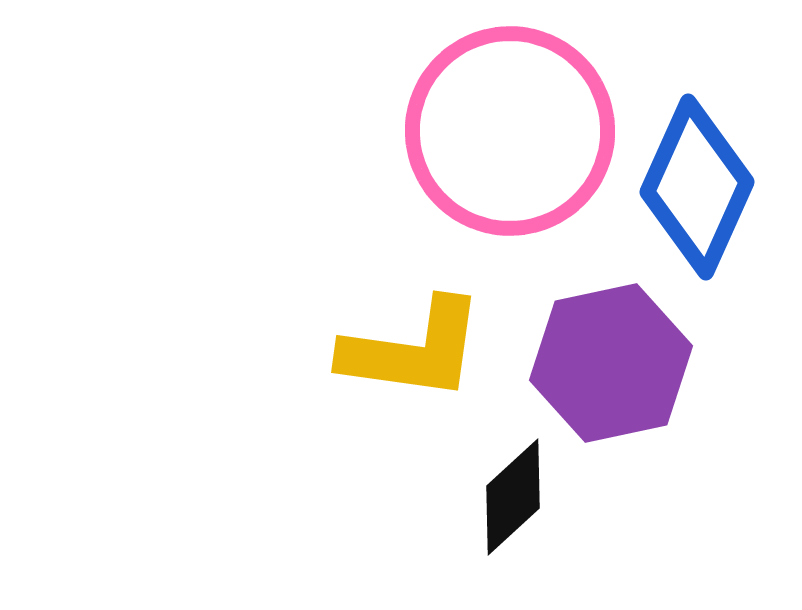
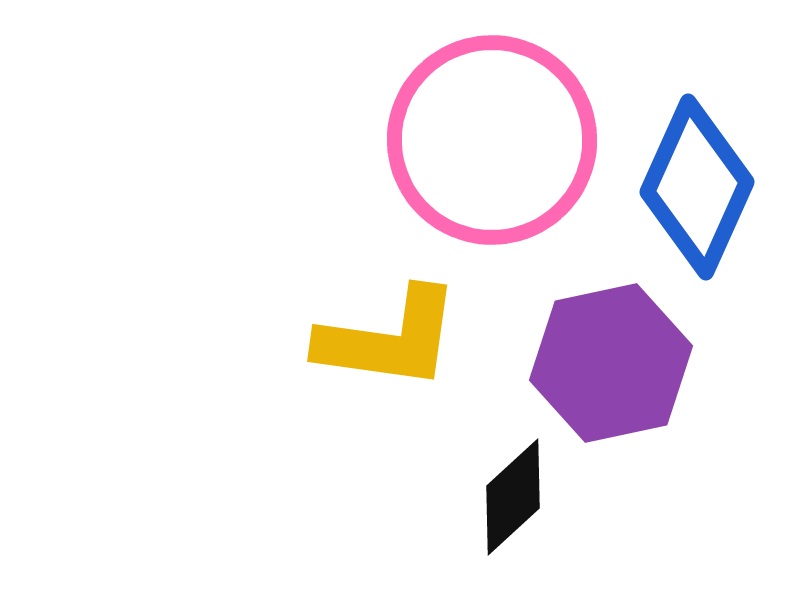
pink circle: moved 18 px left, 9 px down
yellow L-shape: moved 24 px left, 11 px up
